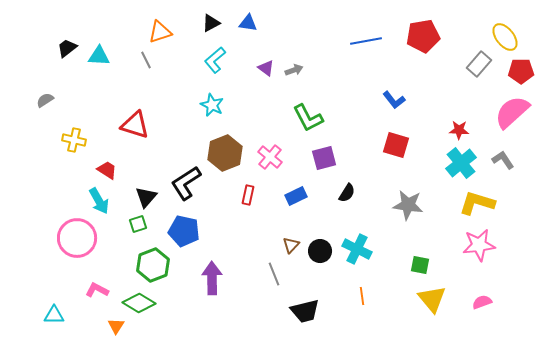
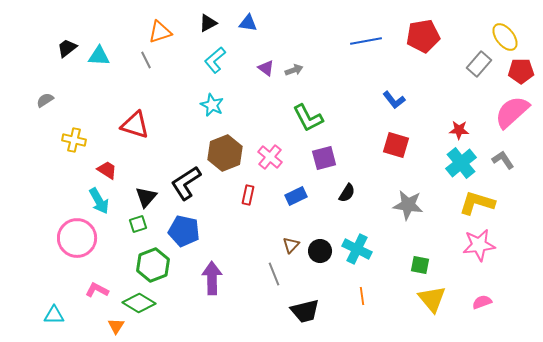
black triangle at (211, 23): moved 3 px left
